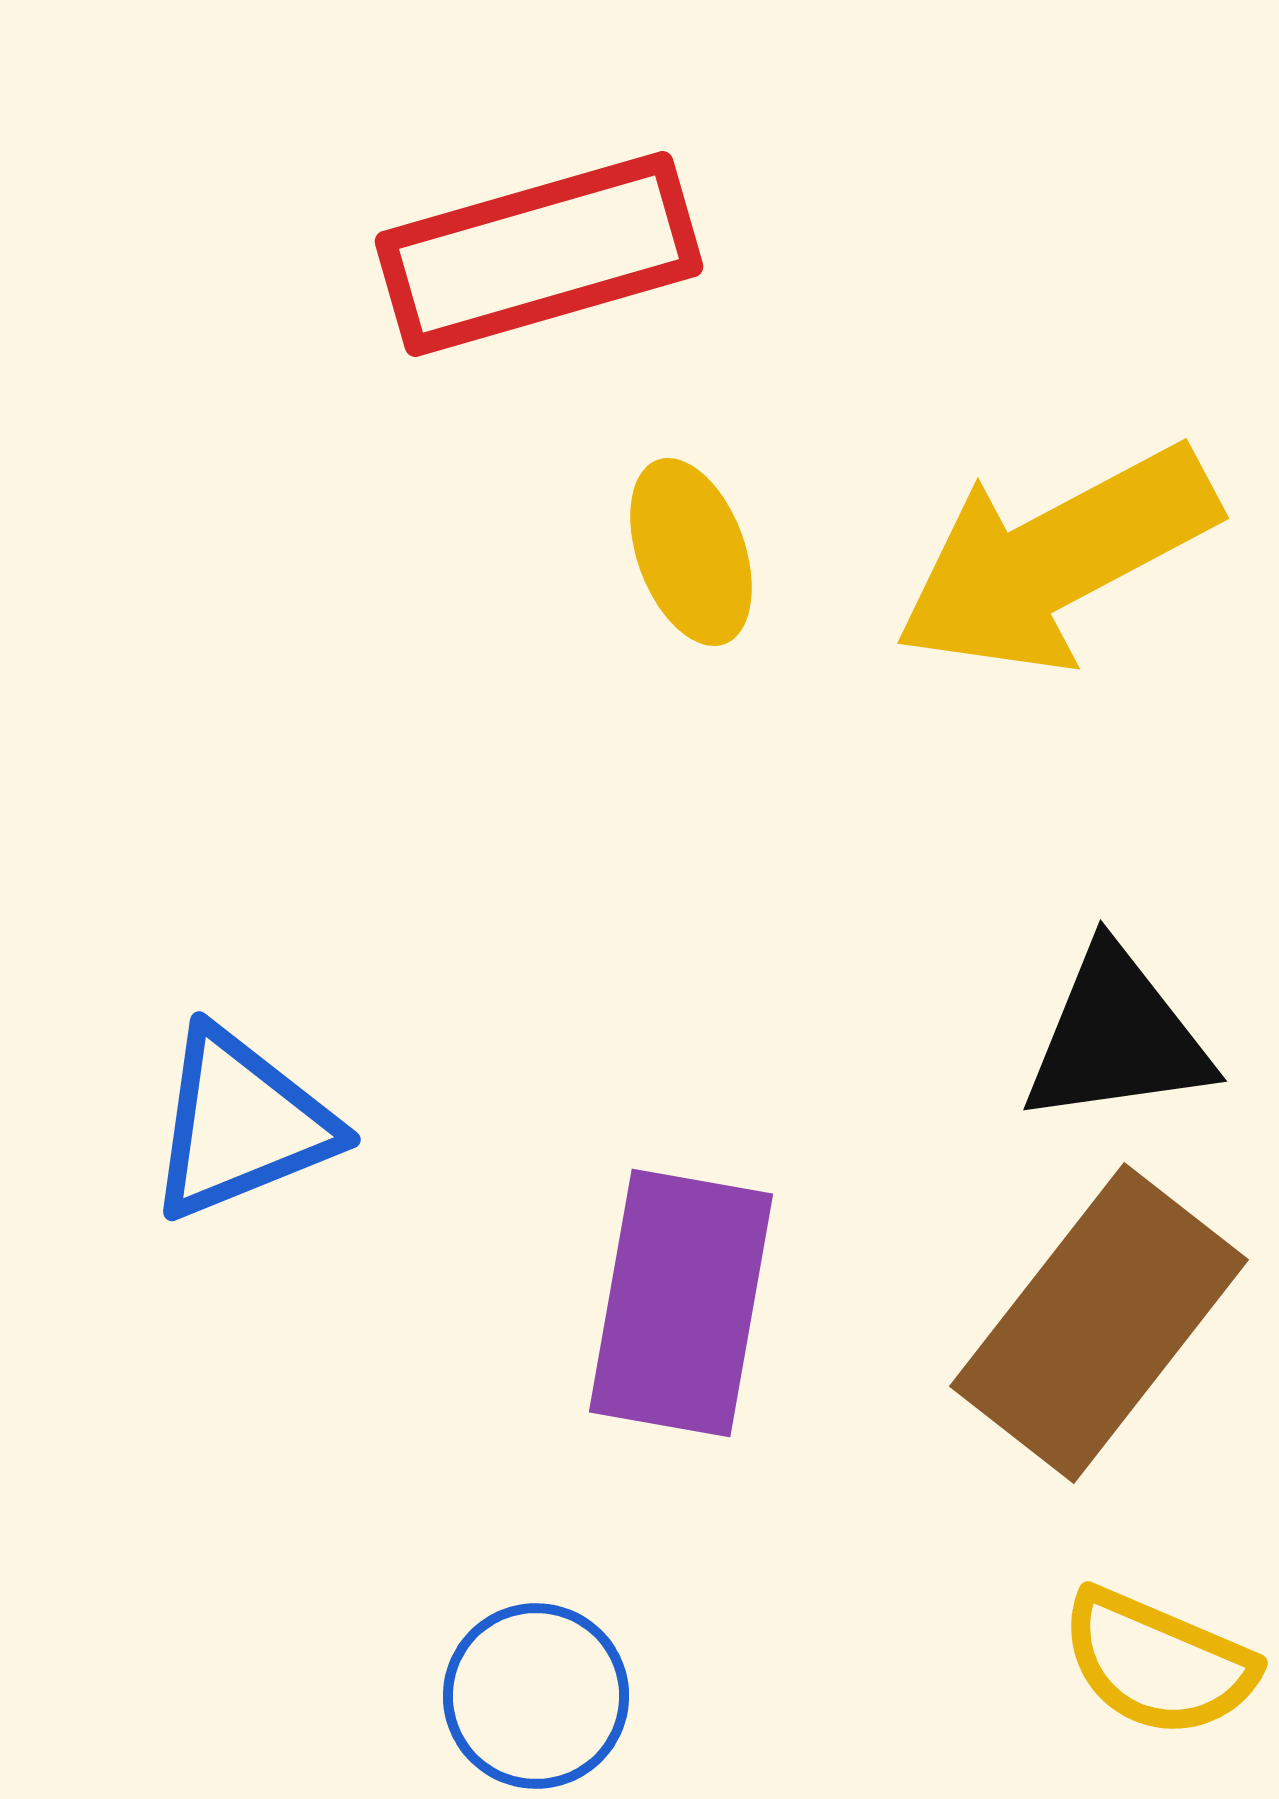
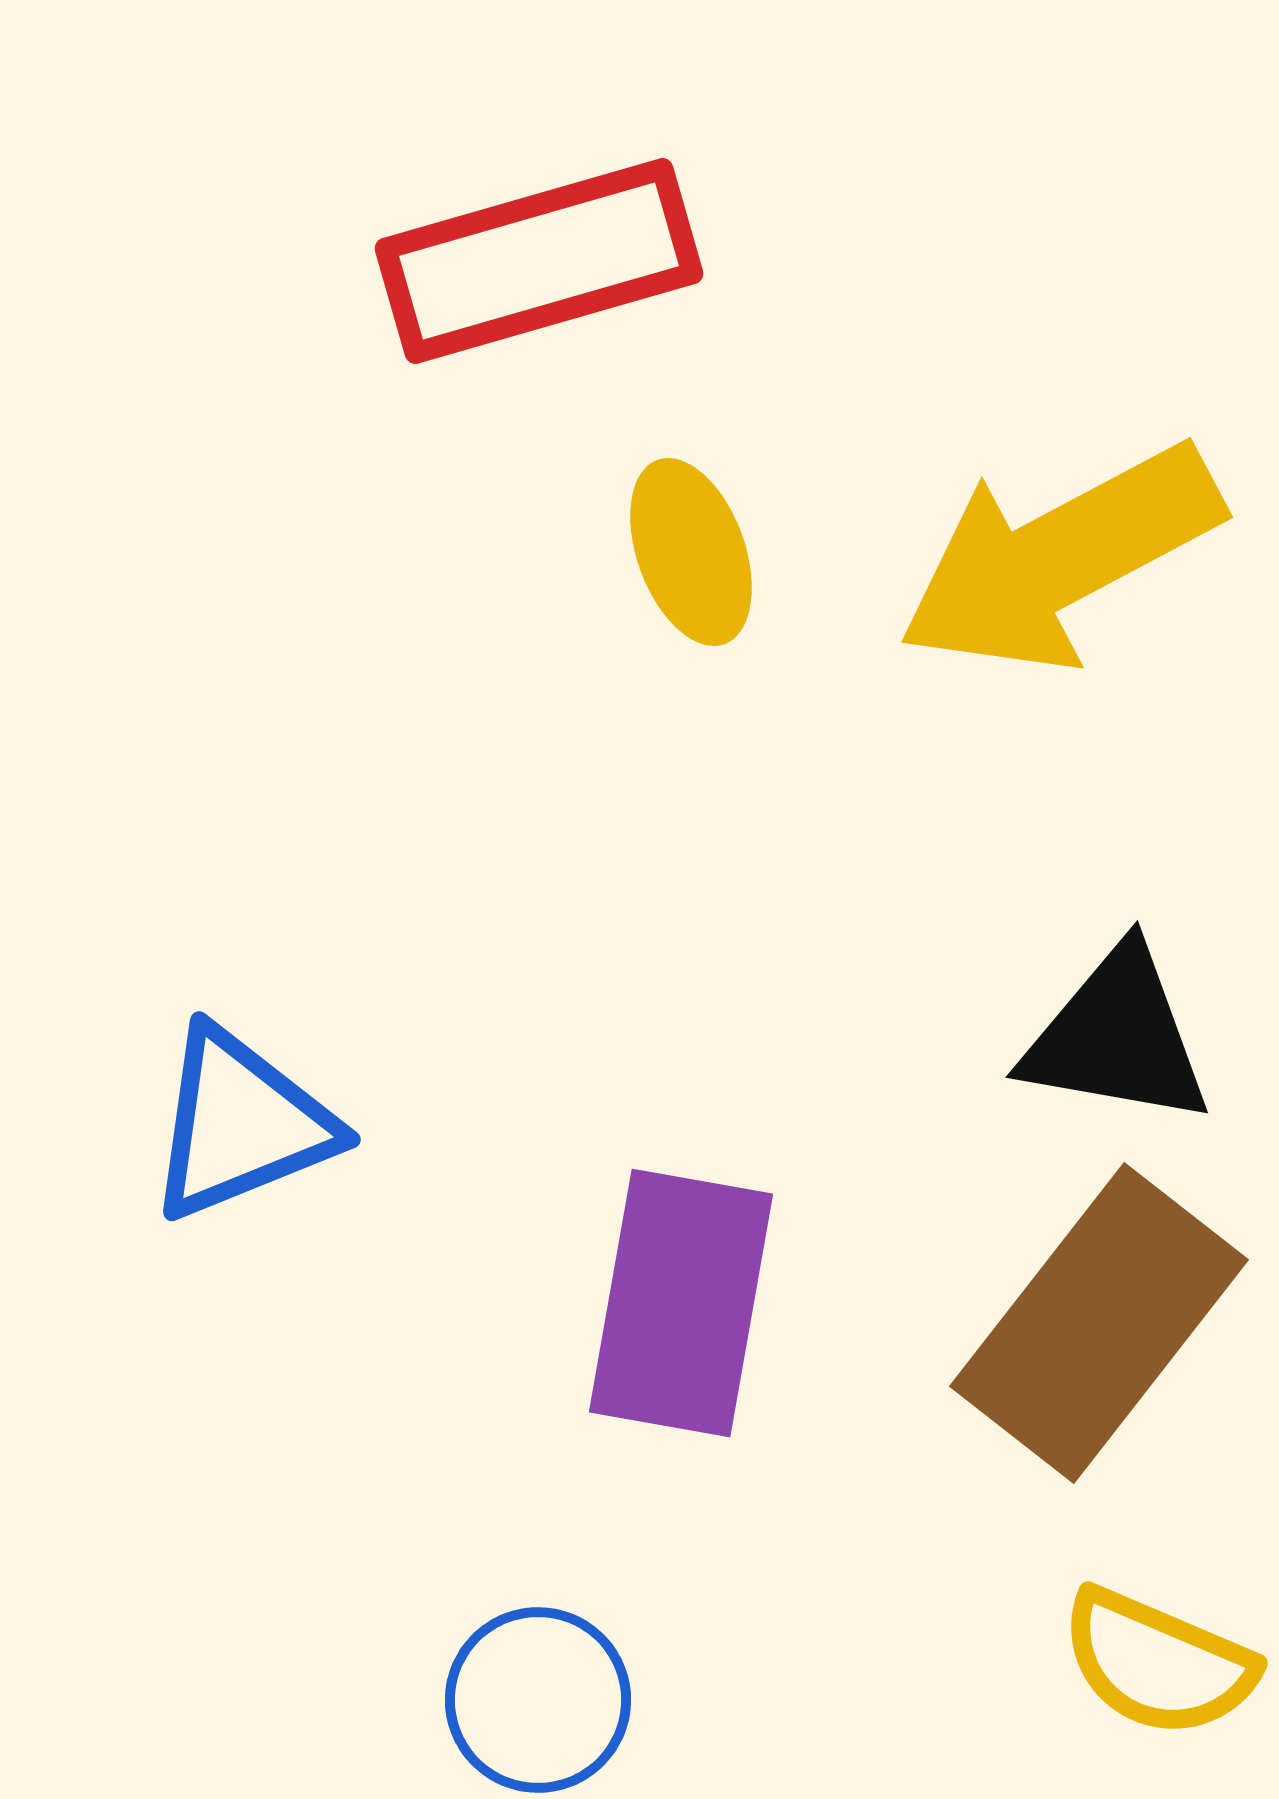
red rectangle: moved 7 px down
yellow arrow: moved 4 px right, 1 px up
black triangle: rotated 18 degrees clockwise
blue circle: moved 2 px right, 4 px down
